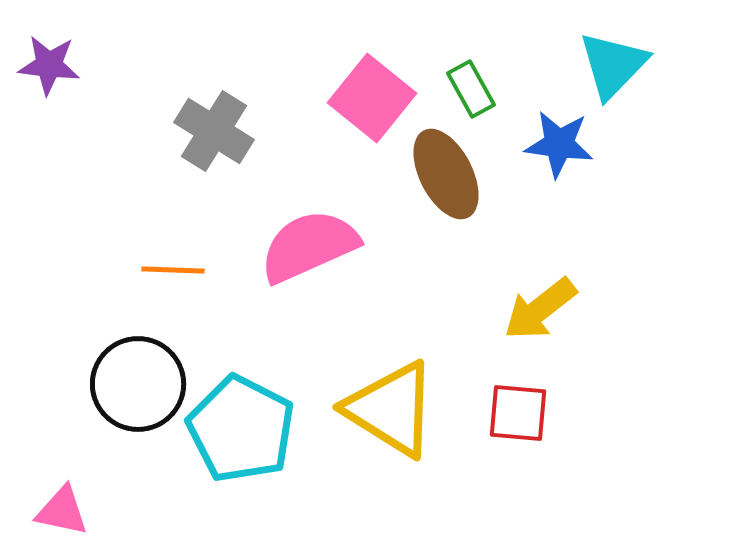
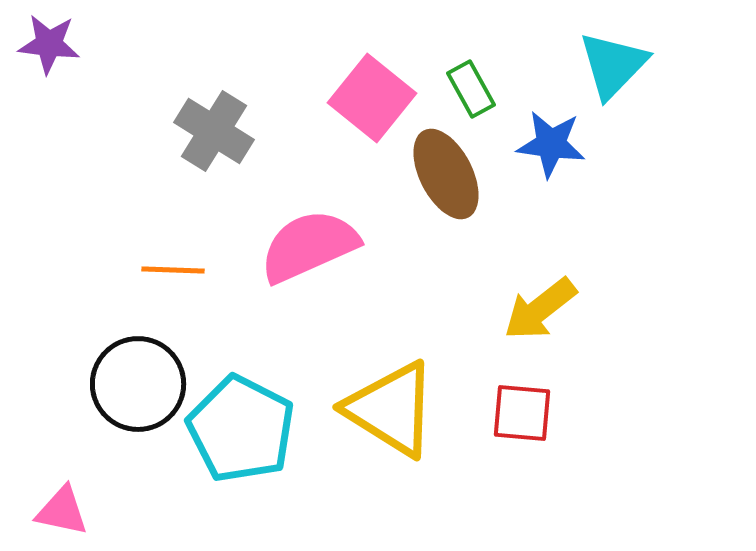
purple star: moved 21 px up
blue star: moved 8 px left
red square: moved 4 px right
